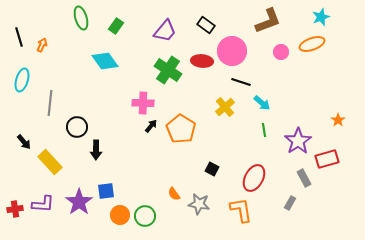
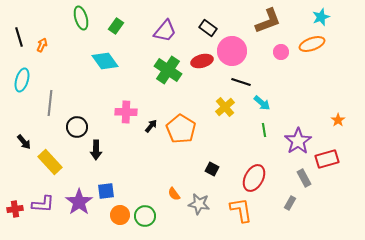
black rectangle at (206, 25): moved 2 px right, 3 px down
red ellipse at (202, 61): rotated 20 degrees counterclockwise
pink cross at (143, 103): moved 17 px left, 9 px down
